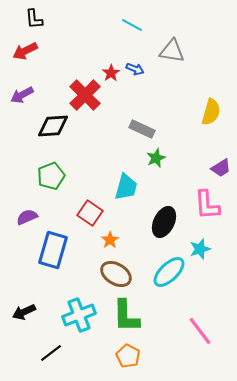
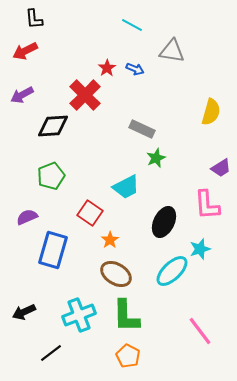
red star: moved 4 px left, 5 px up
cyan trapezoid: rotated 48 degrees clockwise
cyan ellipse: moved 3 px right, 1 px up
